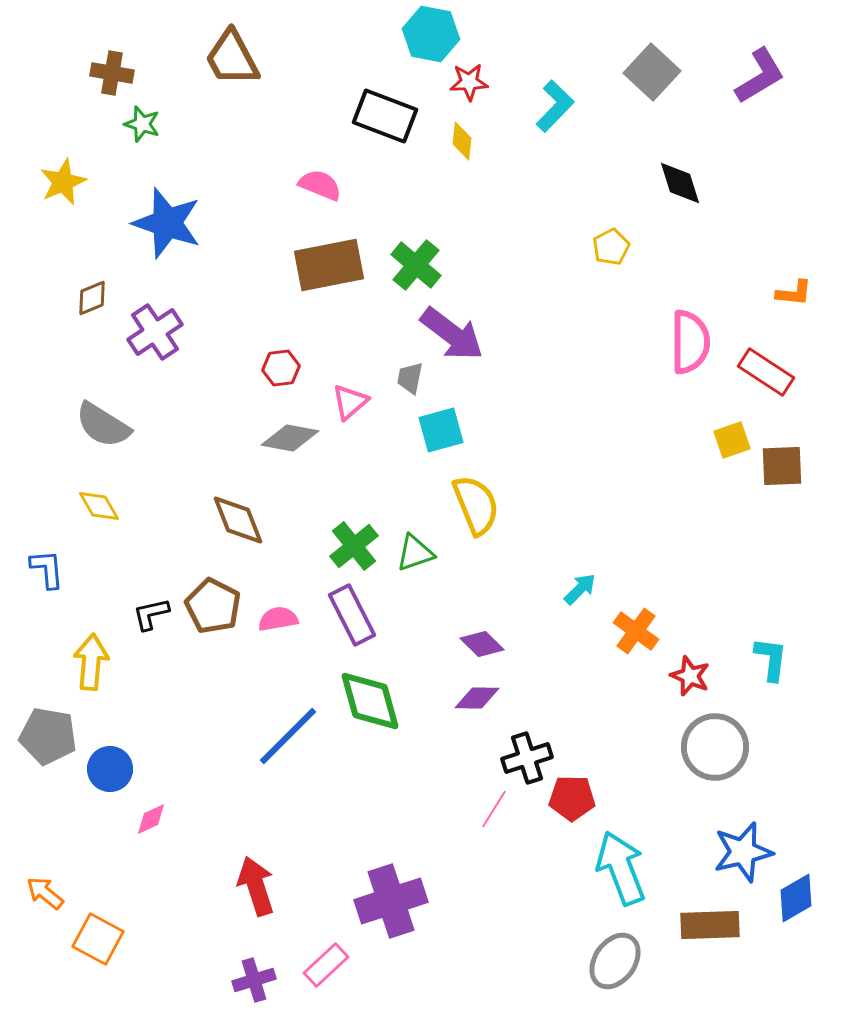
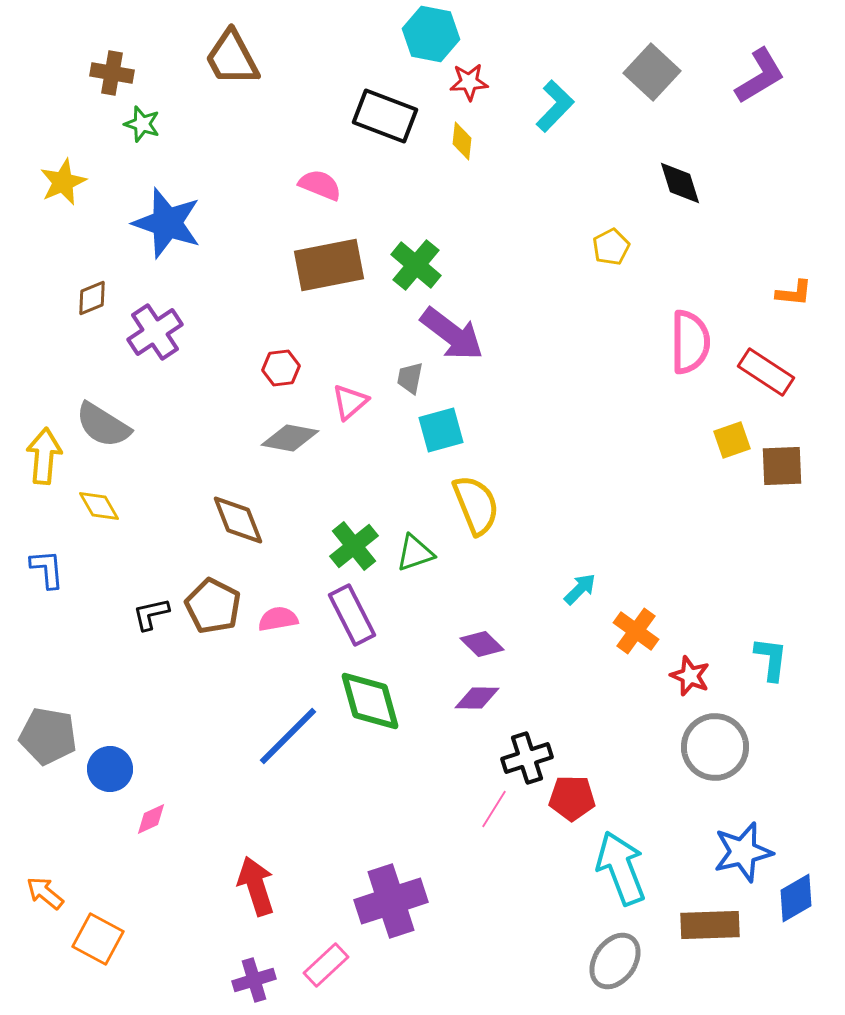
yellow arrow at (91, 662): moved 47 px left, 206 px up
